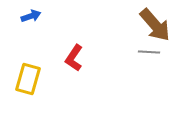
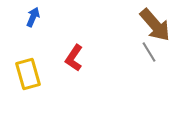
blue arrow: moved 2 px right, 1 px down; rotated 48 degrees counterclockwise
gray line: rotated 55 degrees clockwise
yellow rectangle: moved 5 px up; rotated 32 degrees counterclockwise
